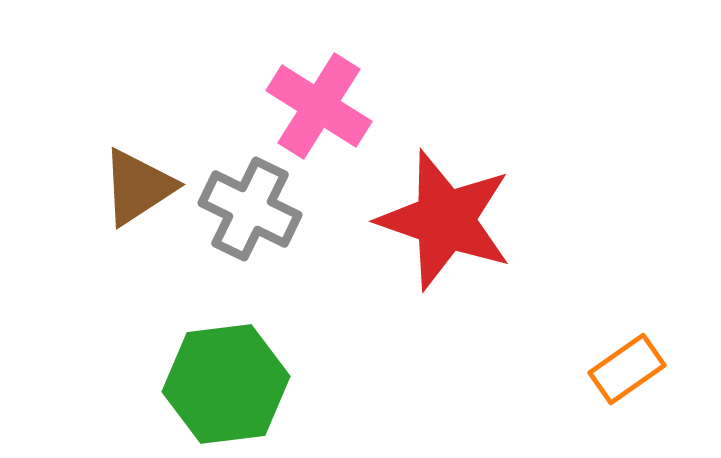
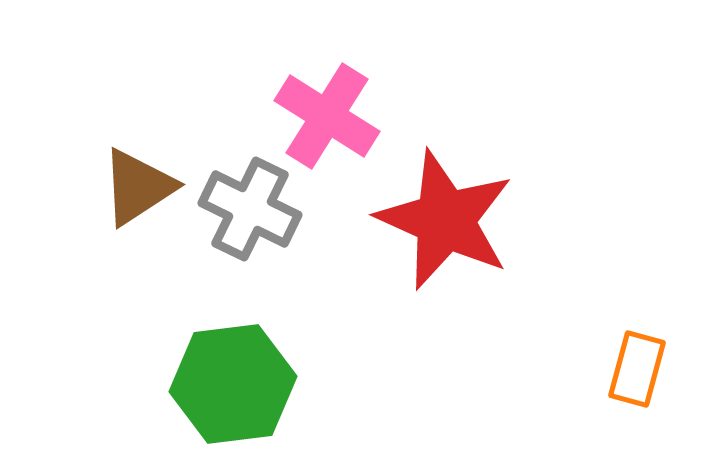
pink cross: moved 8 px right, 10 px down
red star: rotated 5 degrees clockwise
orange rectangle: moved 10 px right; rotated 40 degrees counterclockwise
green hexagon: moved 7 px right
